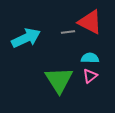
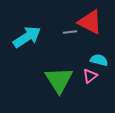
gray line: moved 2 px right
cyan arrow: moved 1 px right, 1 px up; rotated 8 degrees counterclockwise
cyan semicircle: moved 9 px right, 2 px down; rotated 12 degrees clockwise
